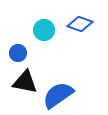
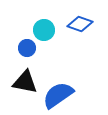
blue circle: moved 9 px right, 5 px up
